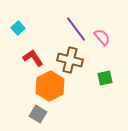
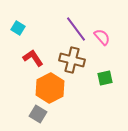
cyan square: rotated 16 degrees counterclockwise
brown cross: moved 2 px right
orange hexagon: moved 2 px down
